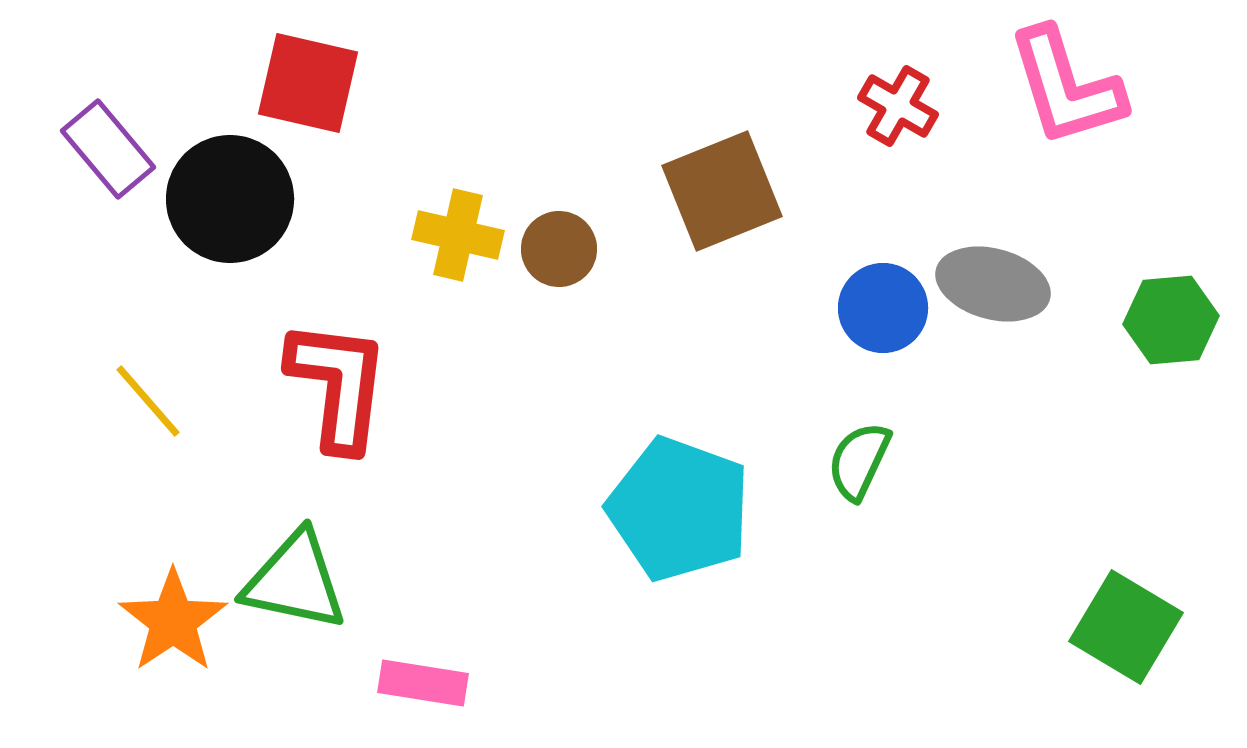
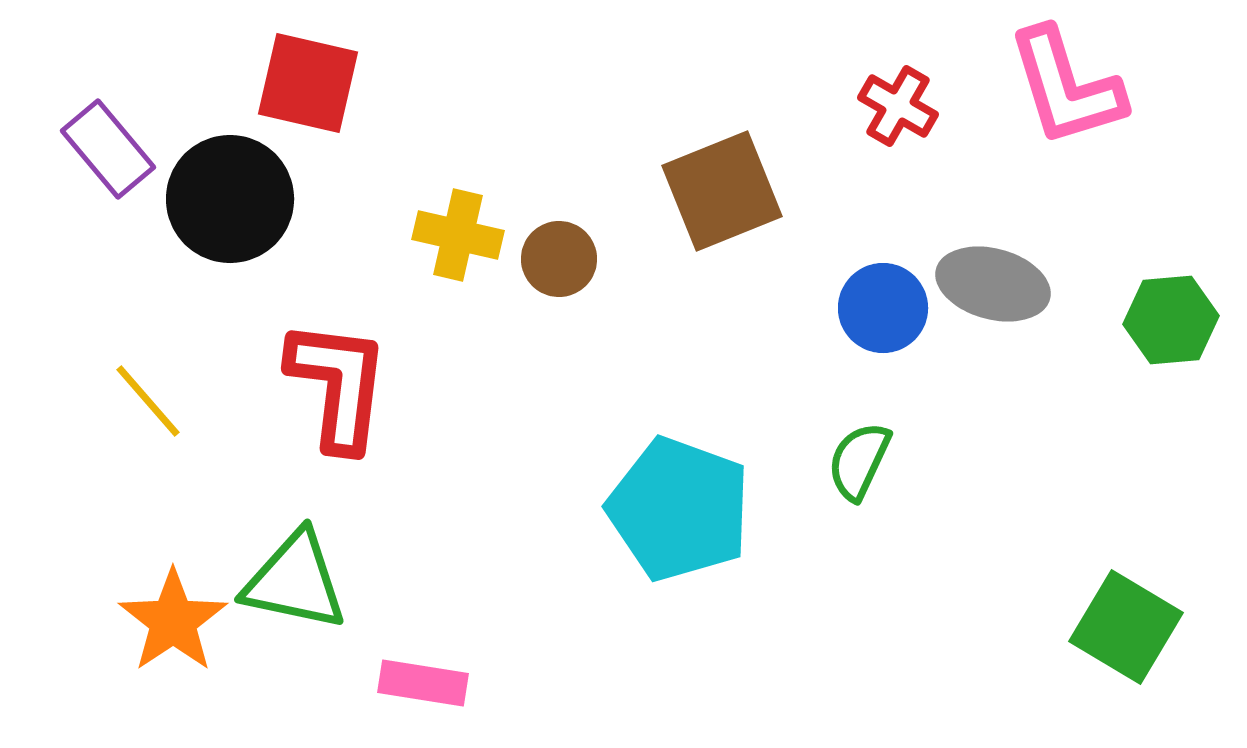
brown circle: moved 10 px down
